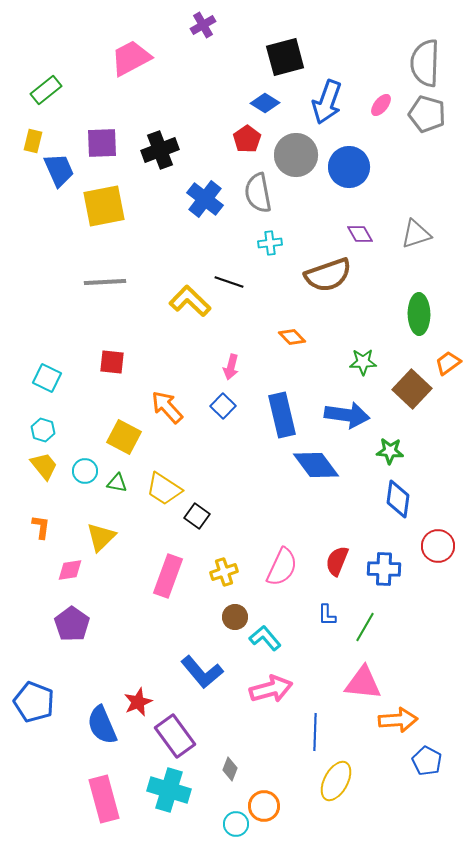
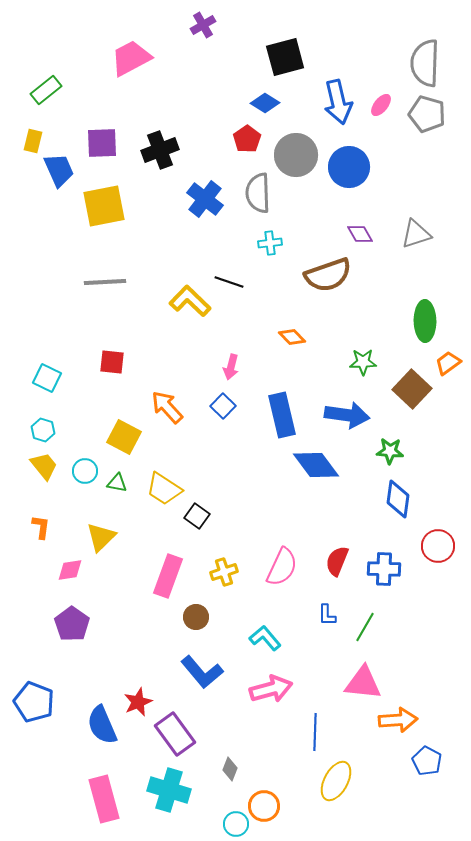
blue arrow at (327, 102): moved 11 px right; rotated 33 degrees counterclockwise
gray semicircle at (258, 193): rotated 9 degrees clockwise
green ellipse at (419, 314): moved 6 px right, 7 px down
brown circle at (235, 617): moved 39 px left
purple rectangle at (175, 736): moved 2 px up
